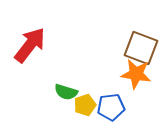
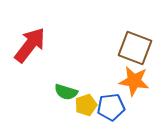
brown square: moved 6 px left
orange star: moved 2 px left, 7 px down
yellow pentagon: moved 1 px right
